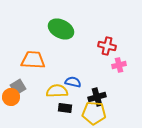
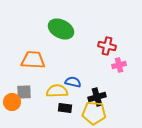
gray square: moved 6 px right, 5 px down; rotated 28 degrees clockwise
orange circle: moved 1 px right, 5 px down
